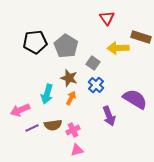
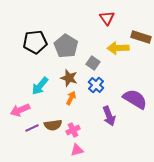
cyan arrow: moved 7 px left, 8 px up; rotated 24 degrees clockwise
